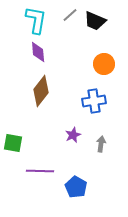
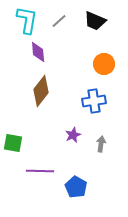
gray line: moved 11 px left, 6 px down
cyan L-shape: moved 9 px left
